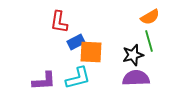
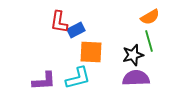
blue rectangle: moved 12 px up
